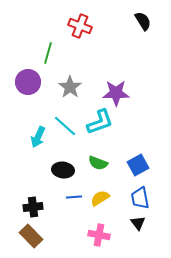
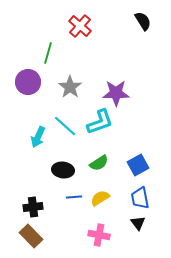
red cross: rotated 20 degrees clockwise
green semicircle: moved 1 px right; rotated 54 degrees counterclockwise
